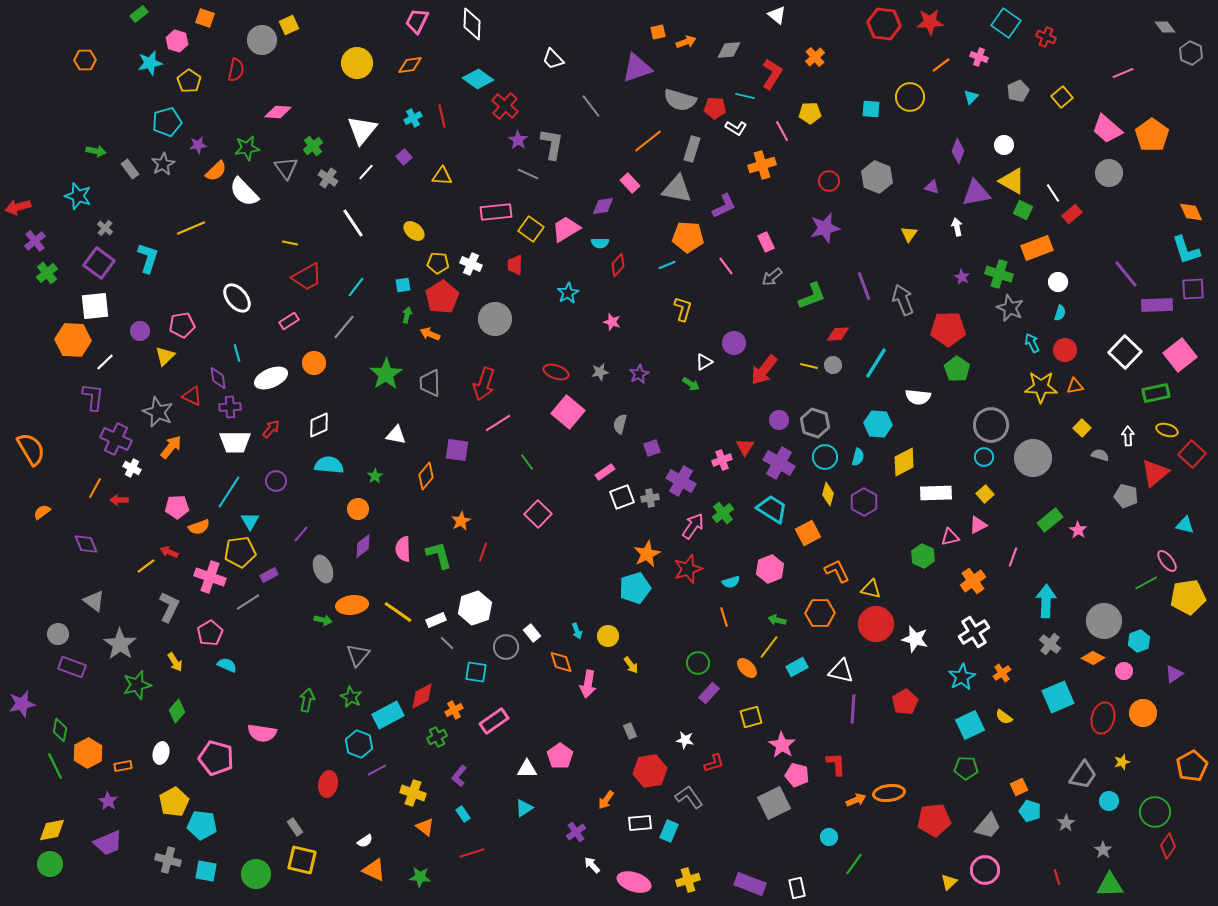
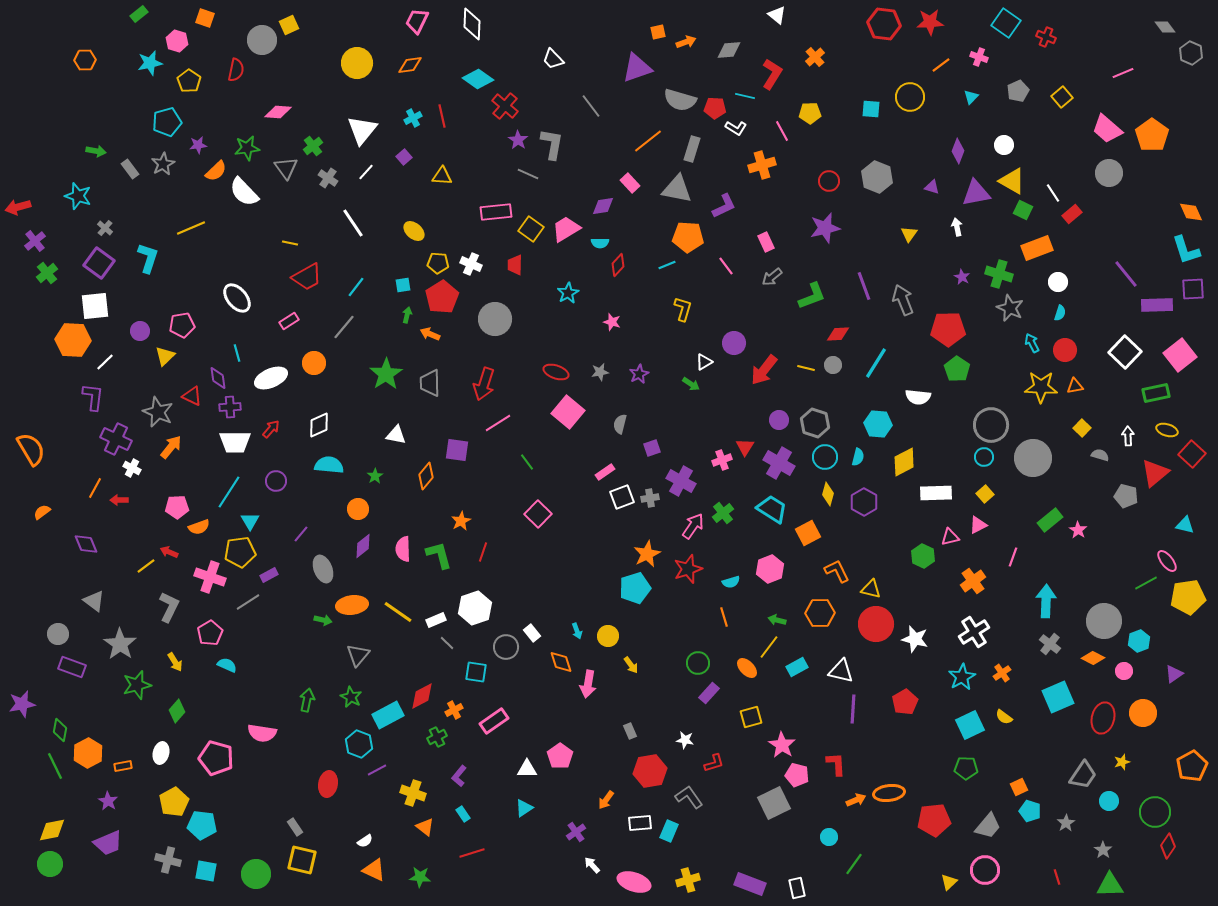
yellow line at (809, 366): moved 3 px left, 2 px down
